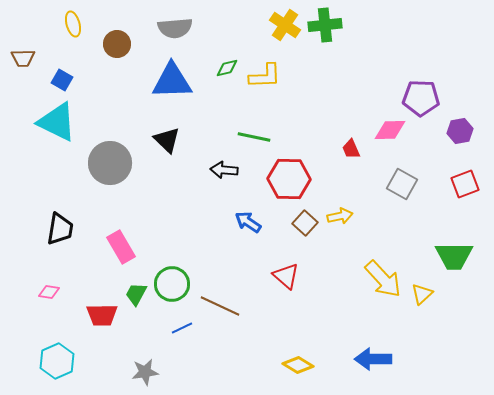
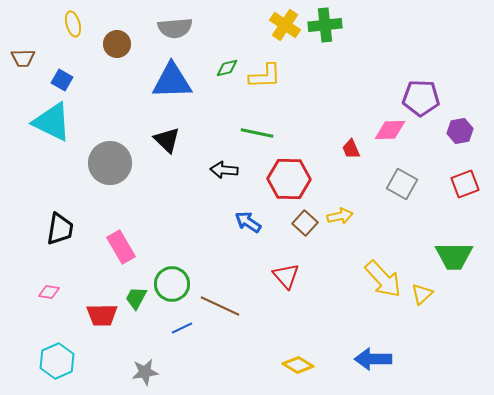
cyan triangle at (57, 122): moved 5 px left
green line at (254, 137): moved 3 px right, 4 px up
red triangle at (286, 276): rotated 8 degrees clockwise
green trapezoid at (136, 294): moved 4 px down
